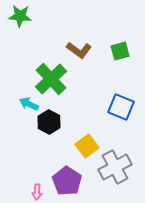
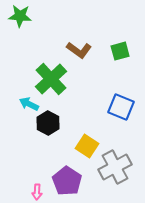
black hexagon: moved 1 px left, 1 px down
yellow square: rotated 20 degrees counterclockwise
